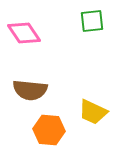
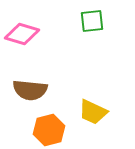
pink diamond: moved 2 px left, 1 px down; rotated 40 degrees counterclockwise
orange hexagon: rotated 20 degrees counterclockwise
